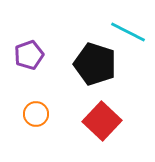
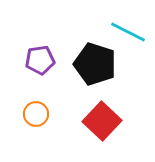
purple pentagon: moved 11 px right, 5 px down; rotated 12 degrees clockwise
